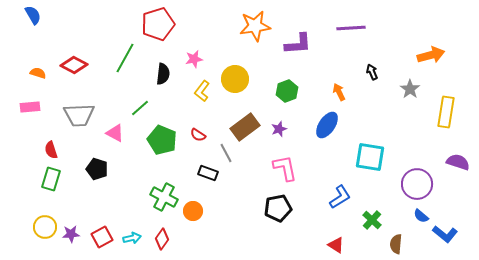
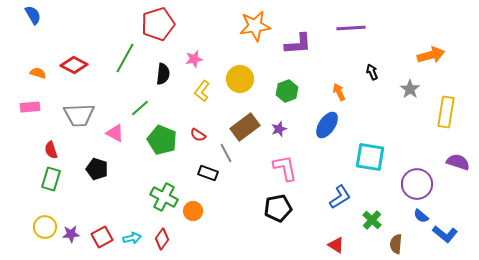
yellow circle at (235, 79): moved 5 px right
